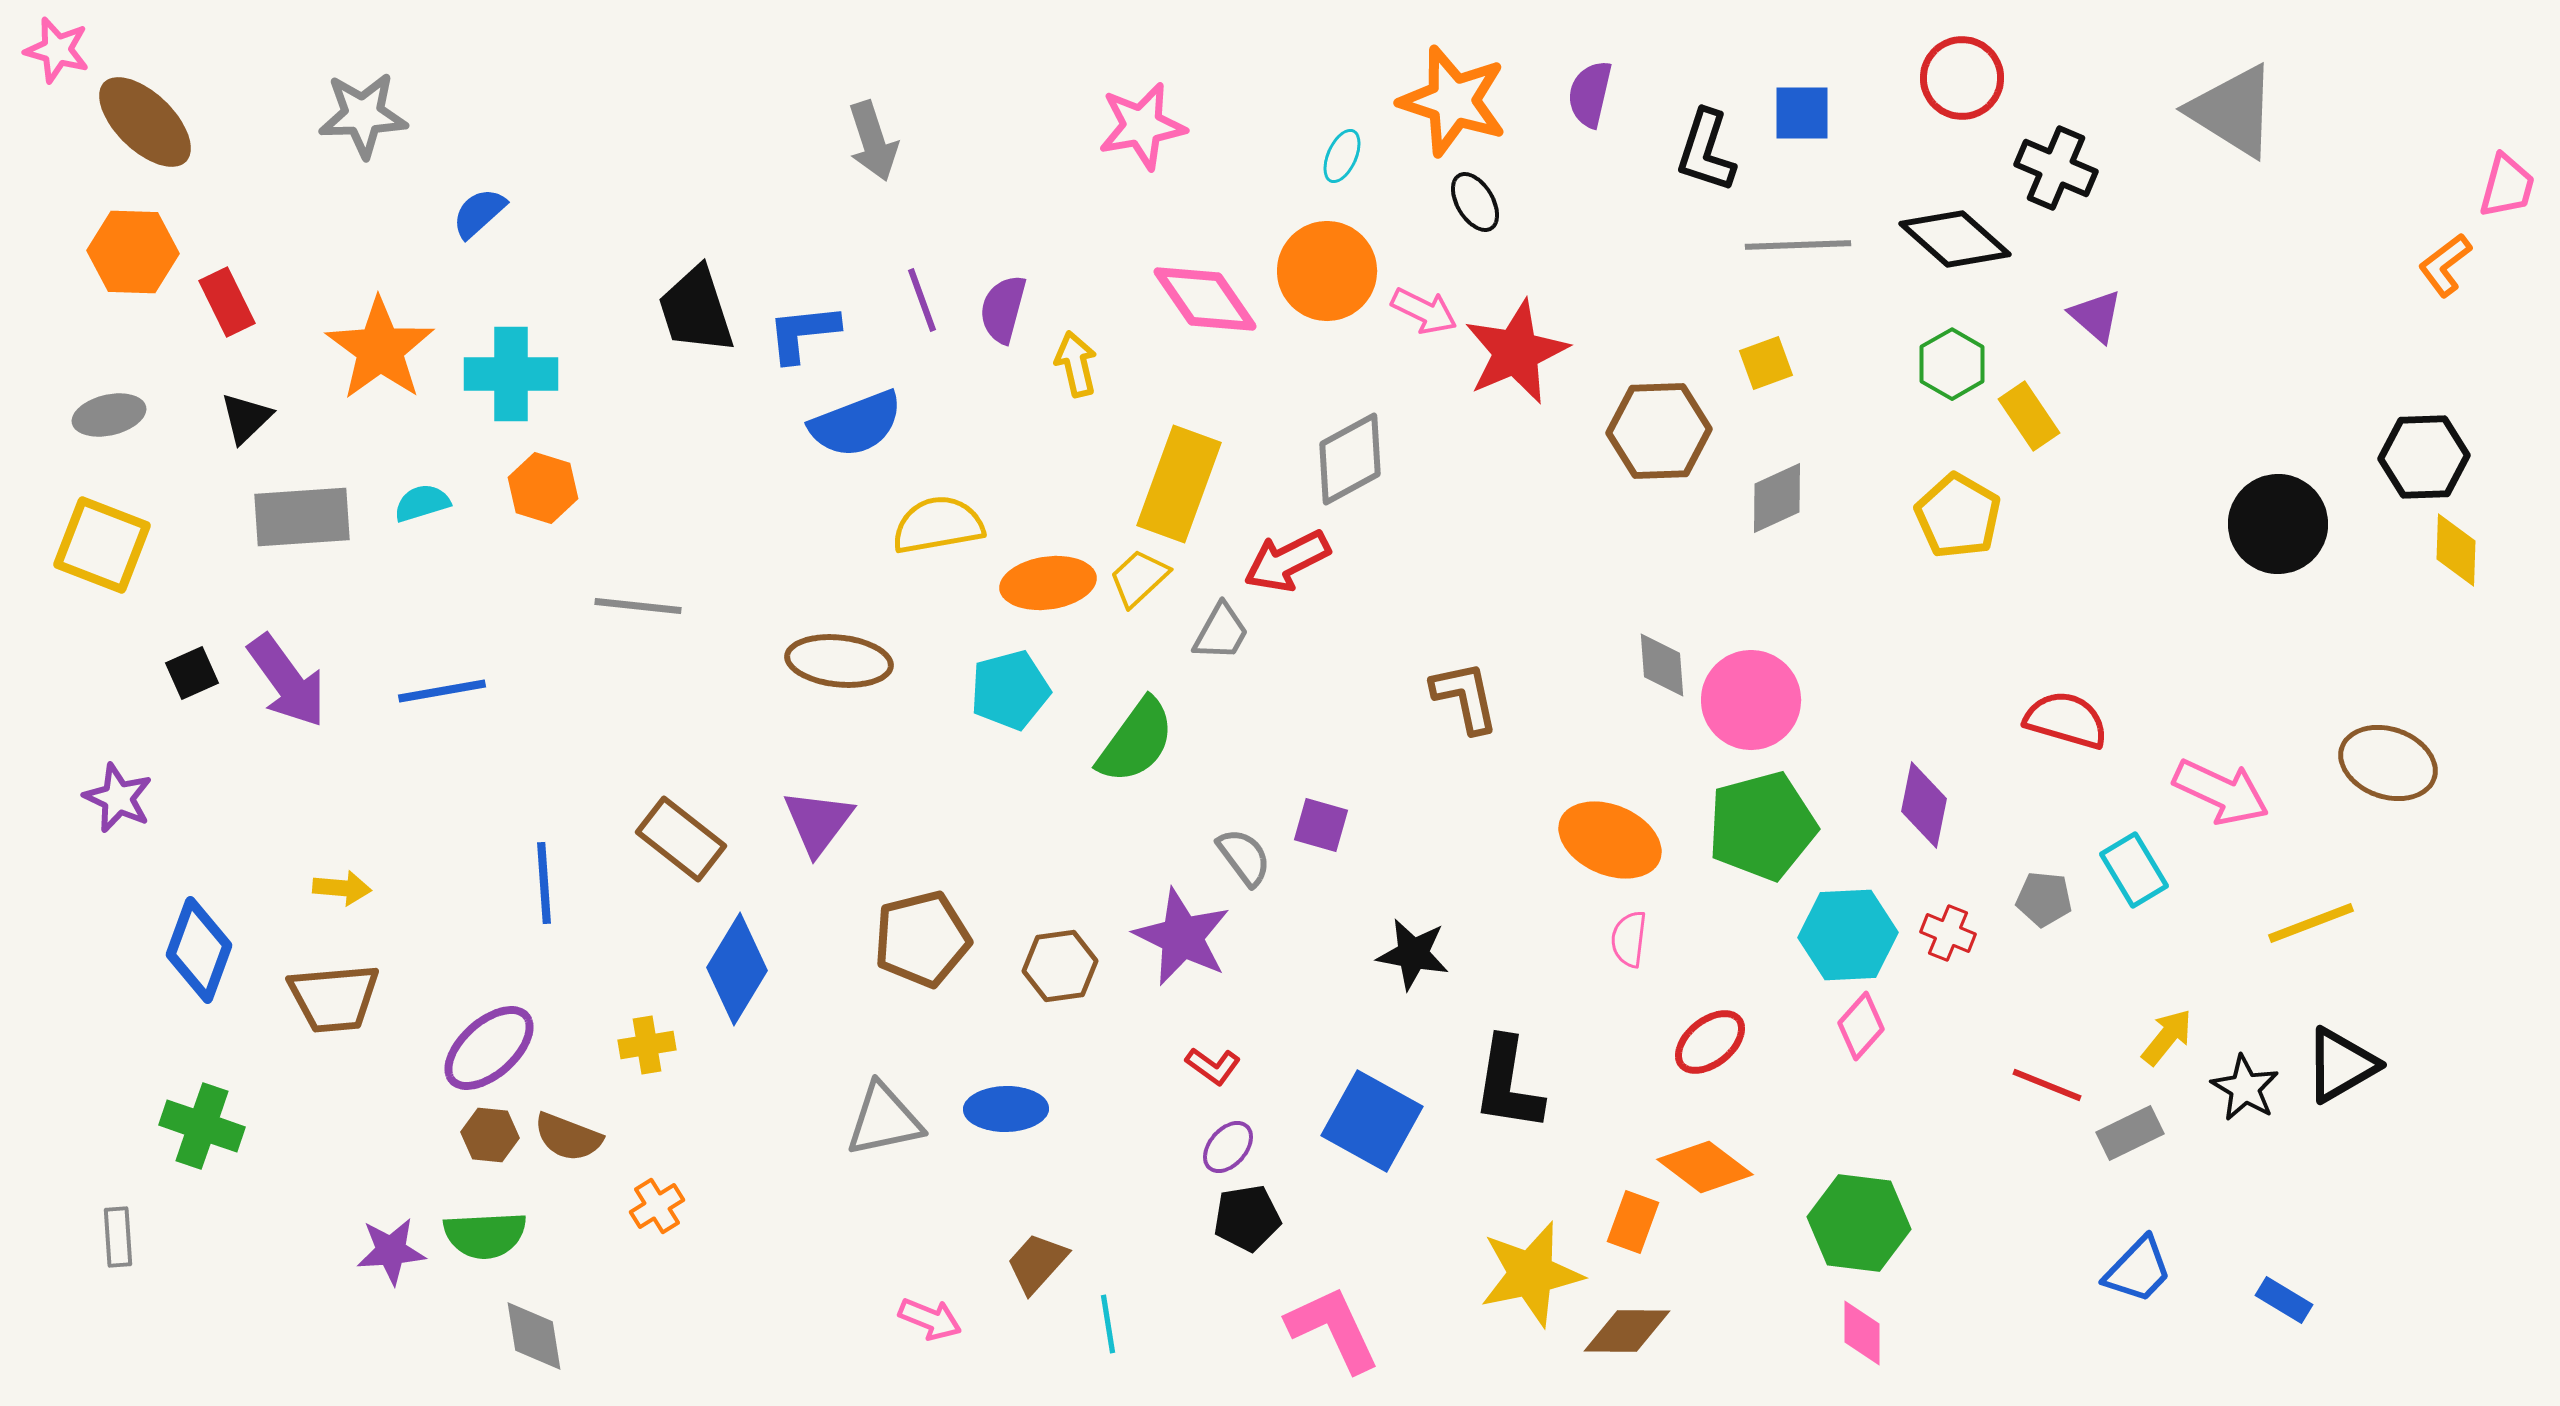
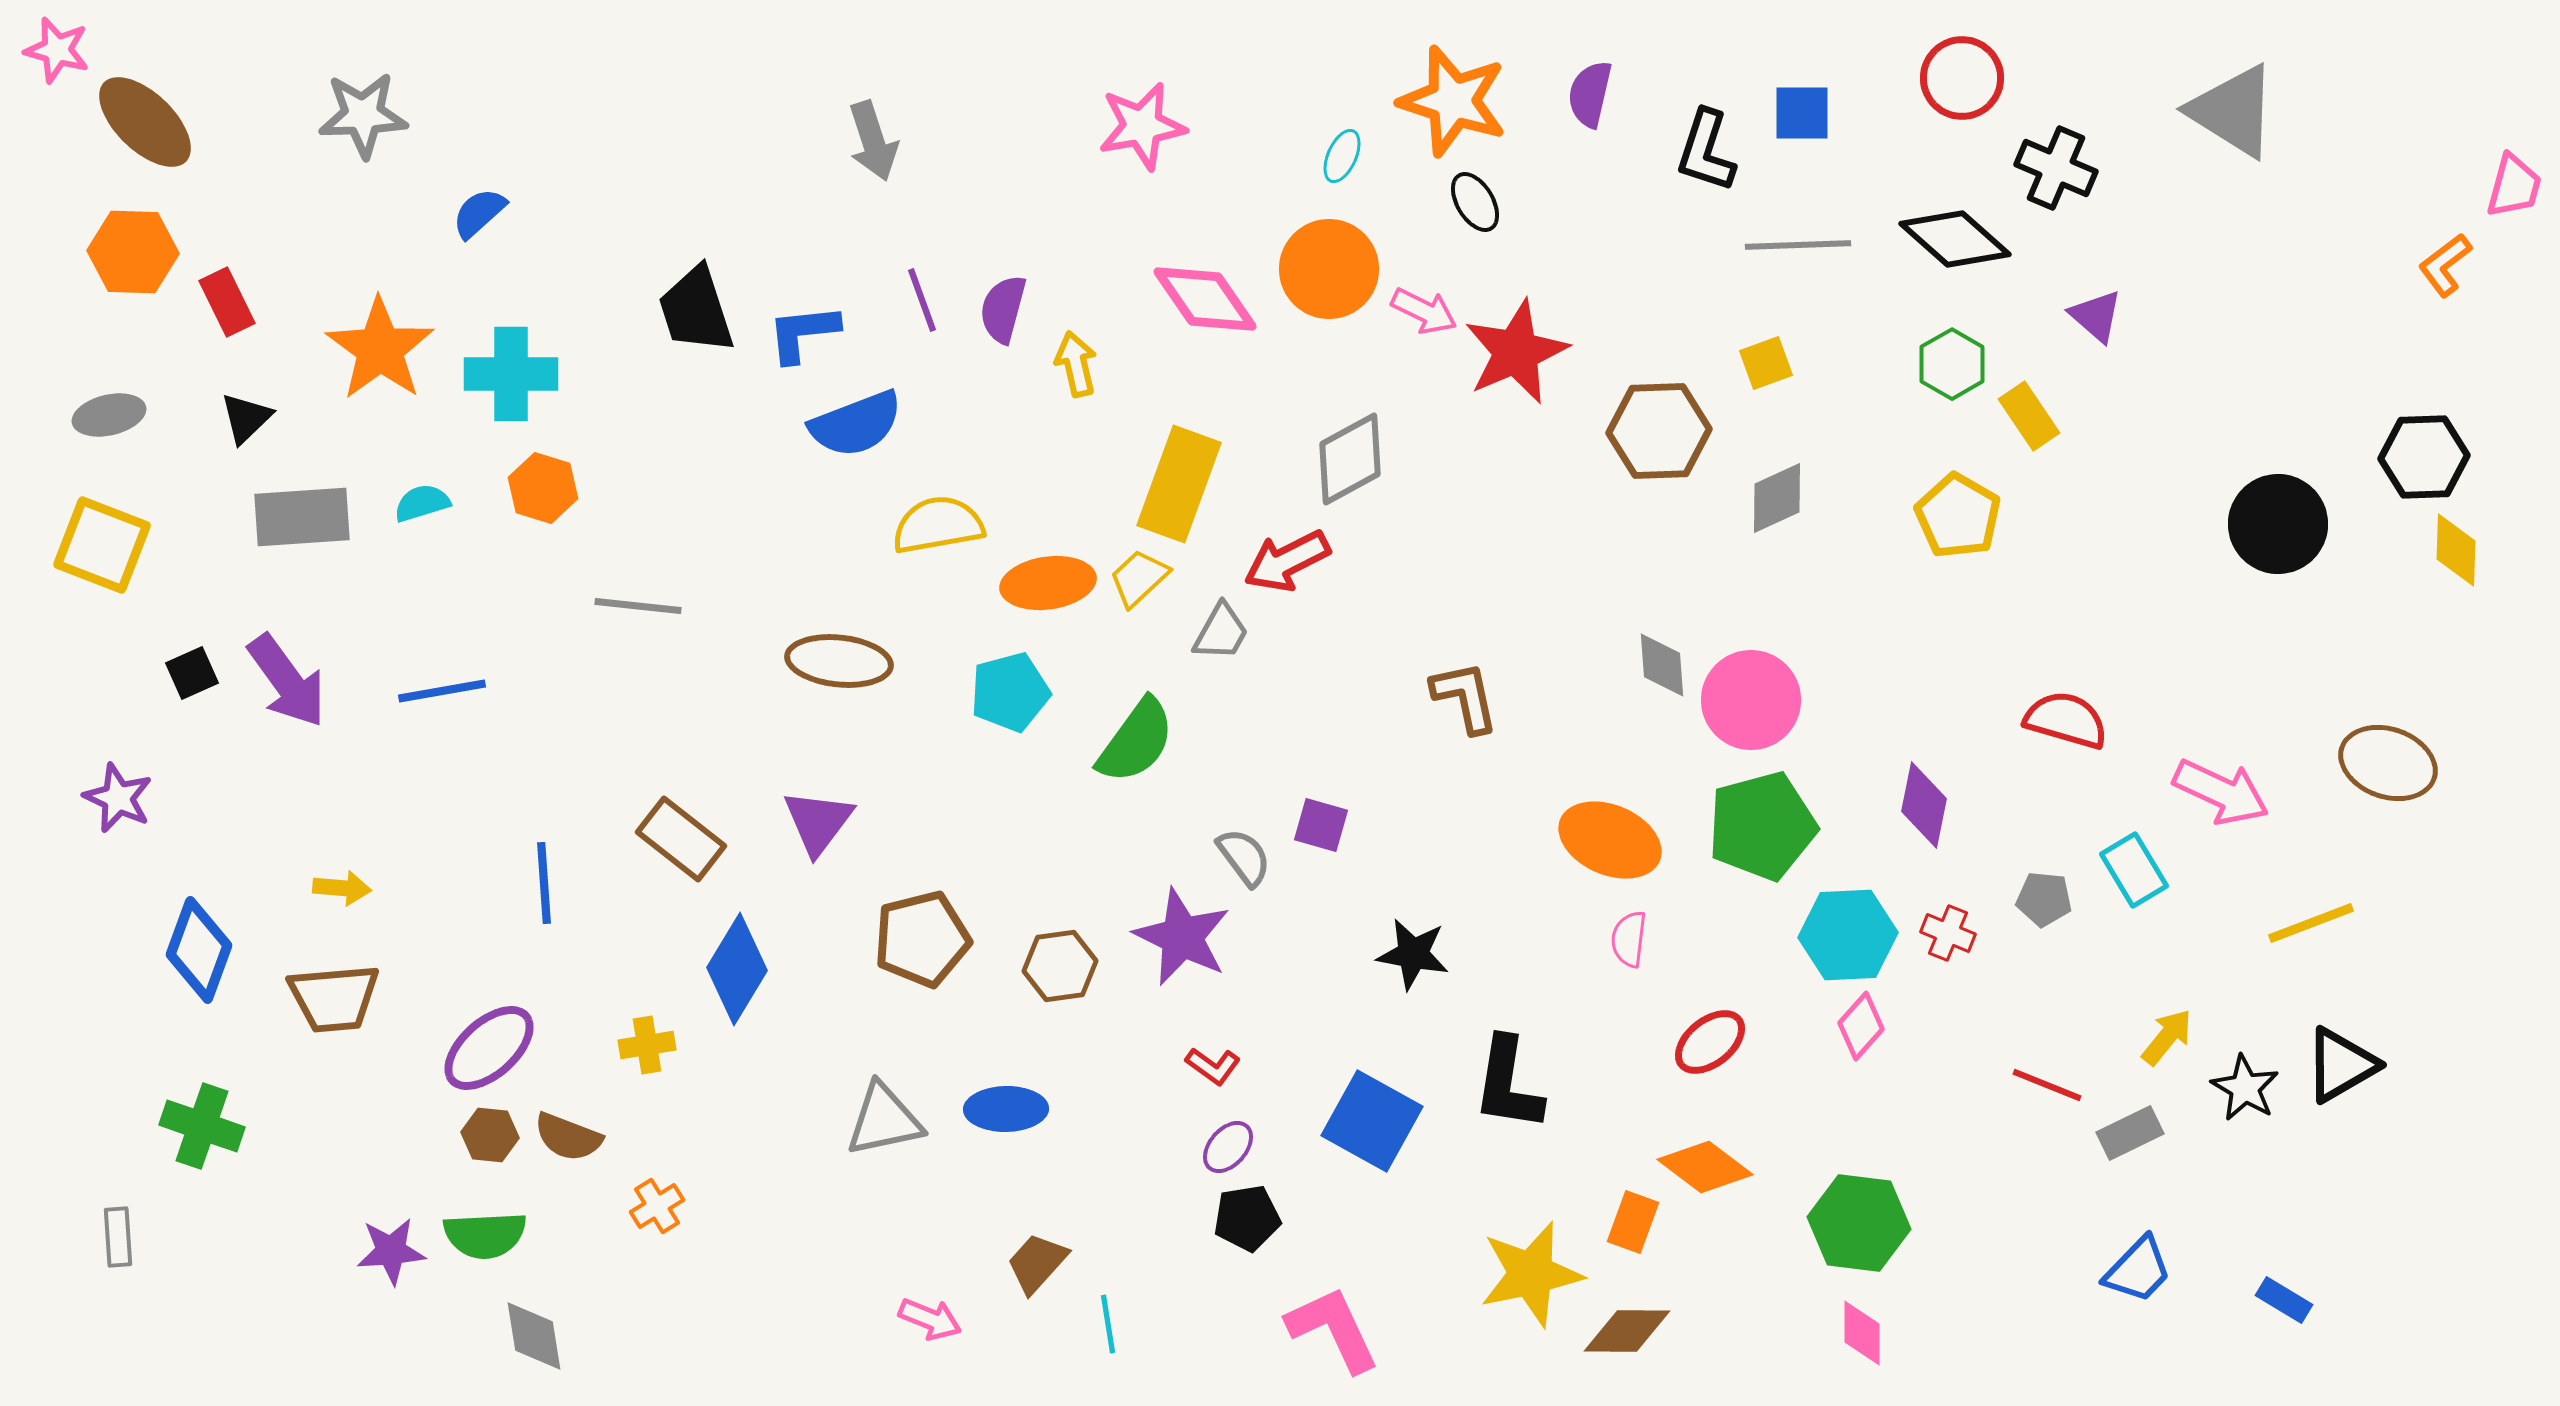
pink trapezoid at (2507, 186): moved 7 px right
orange circle at (1327, 271): moved 2 px right, 2 px up
cyan pentagon at (1010, 690): moved 2 px down
